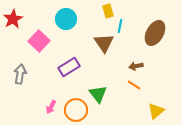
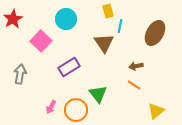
pink square: moved 2 px right
